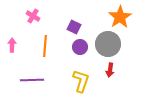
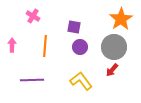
orange star: moved 1 px right, 2 px down
purple square: rotated 16 degrees counterclockwise
gray circle: moved 6 px right, 3 px down
red arrow: moved 2 px right; rotated 32 degrees clockwise
yellow L-shape: rotated 55 degrees counterclockwise
